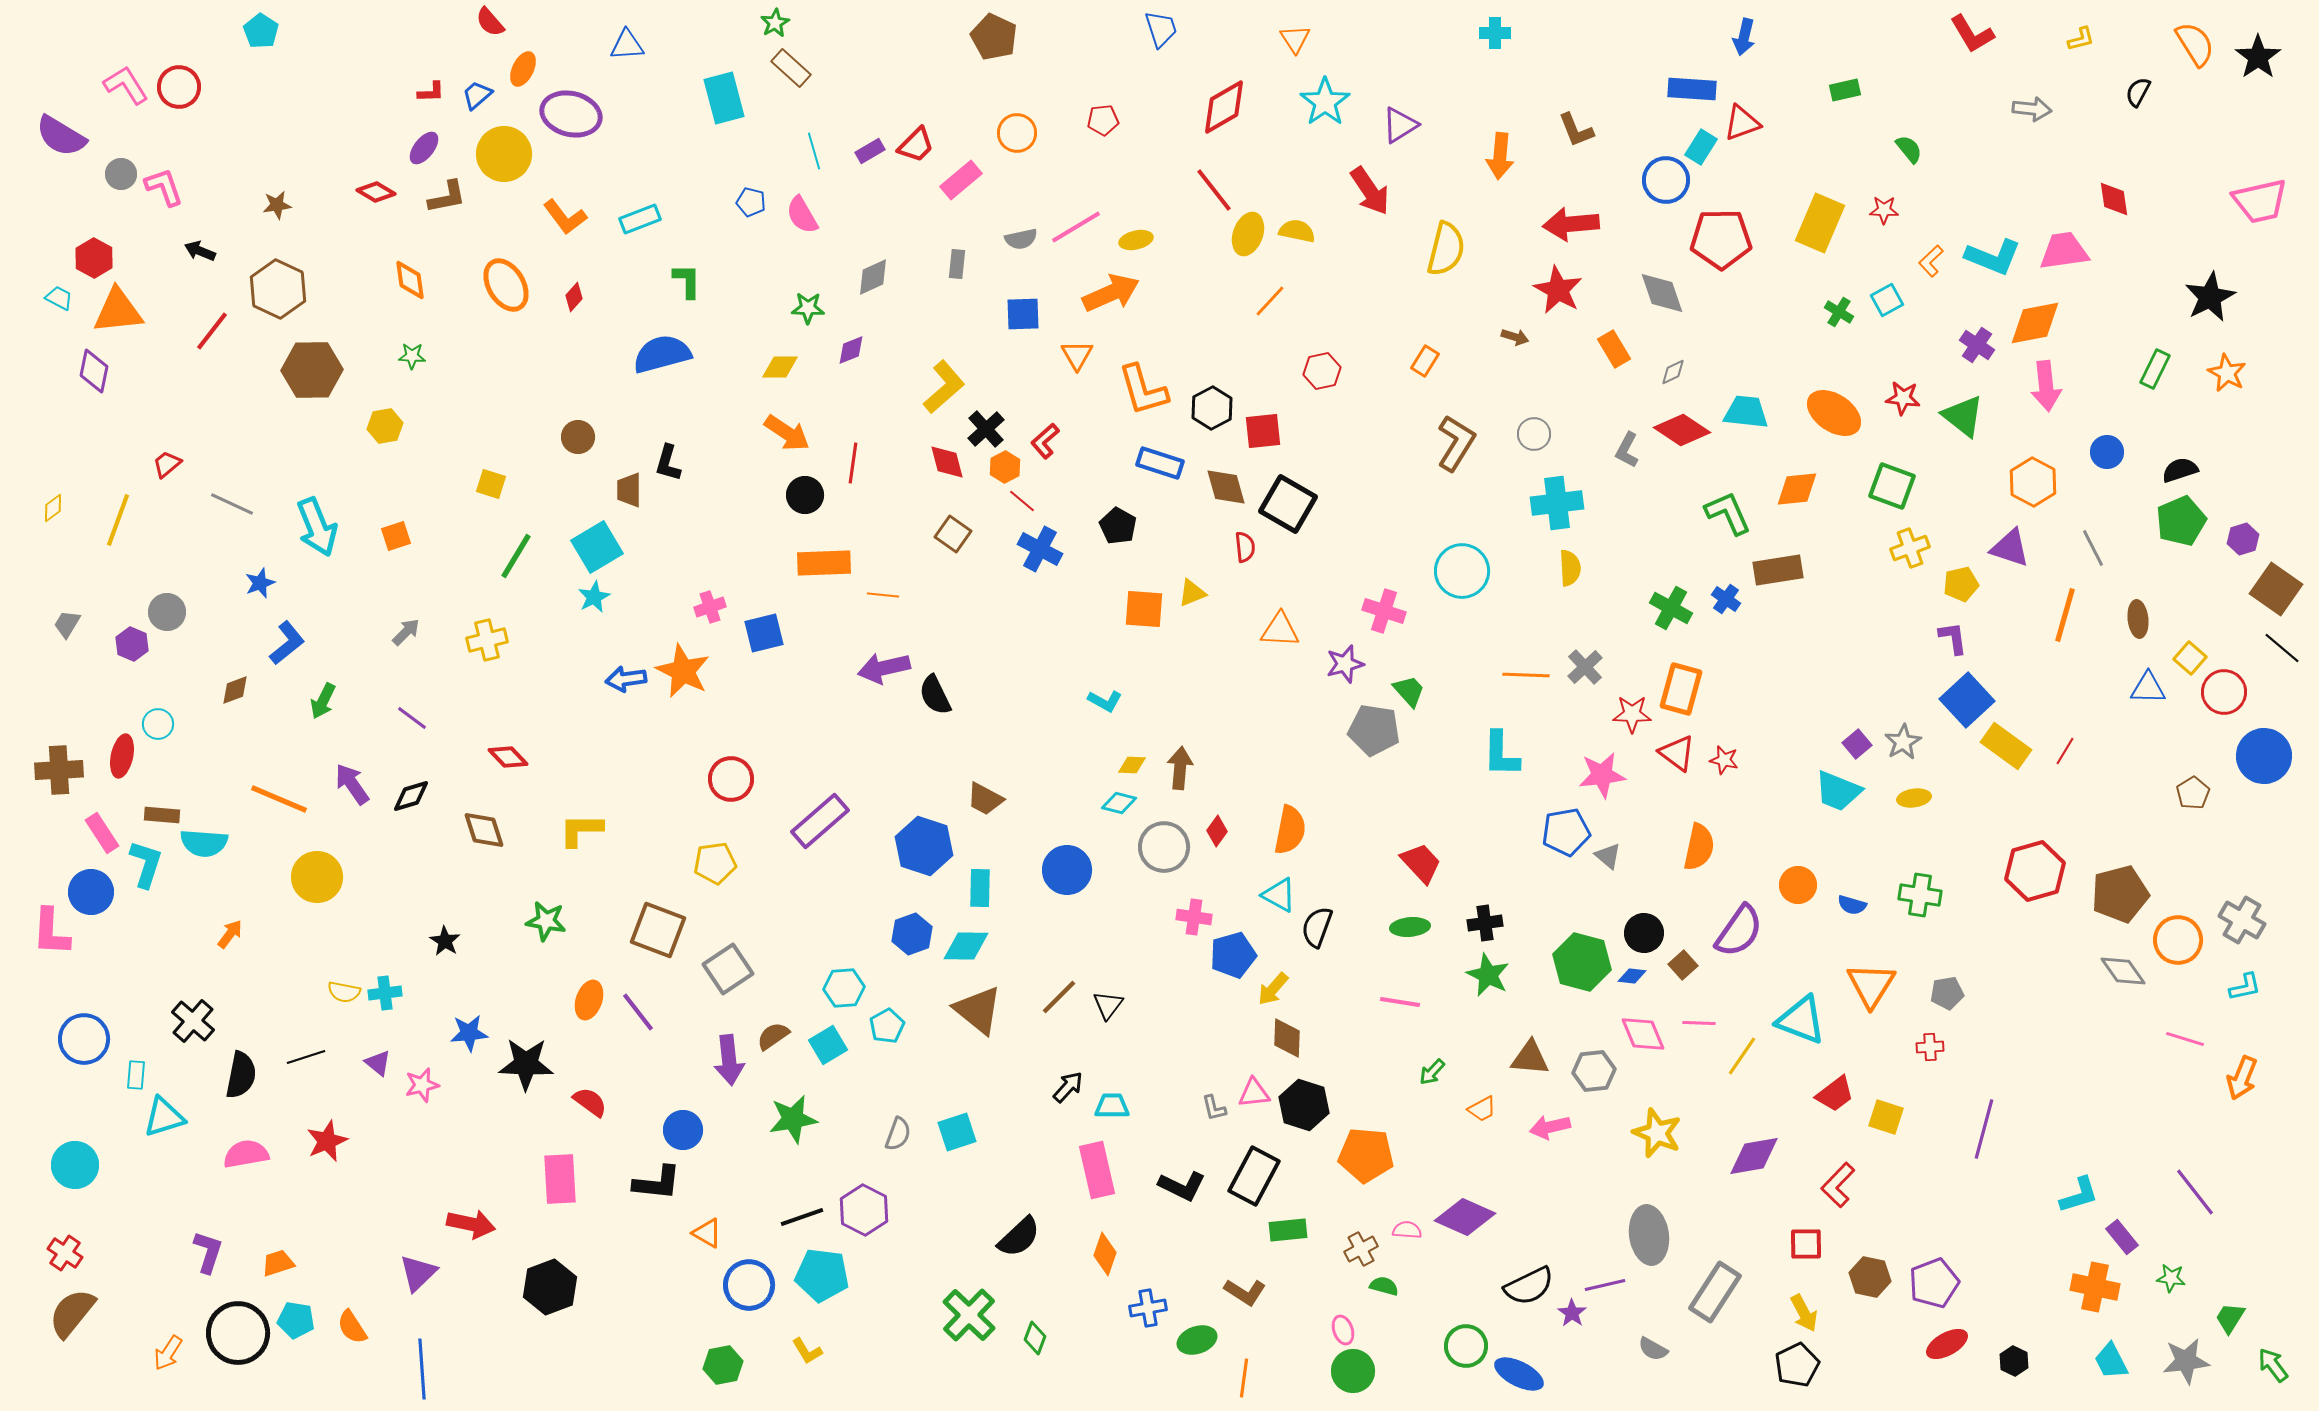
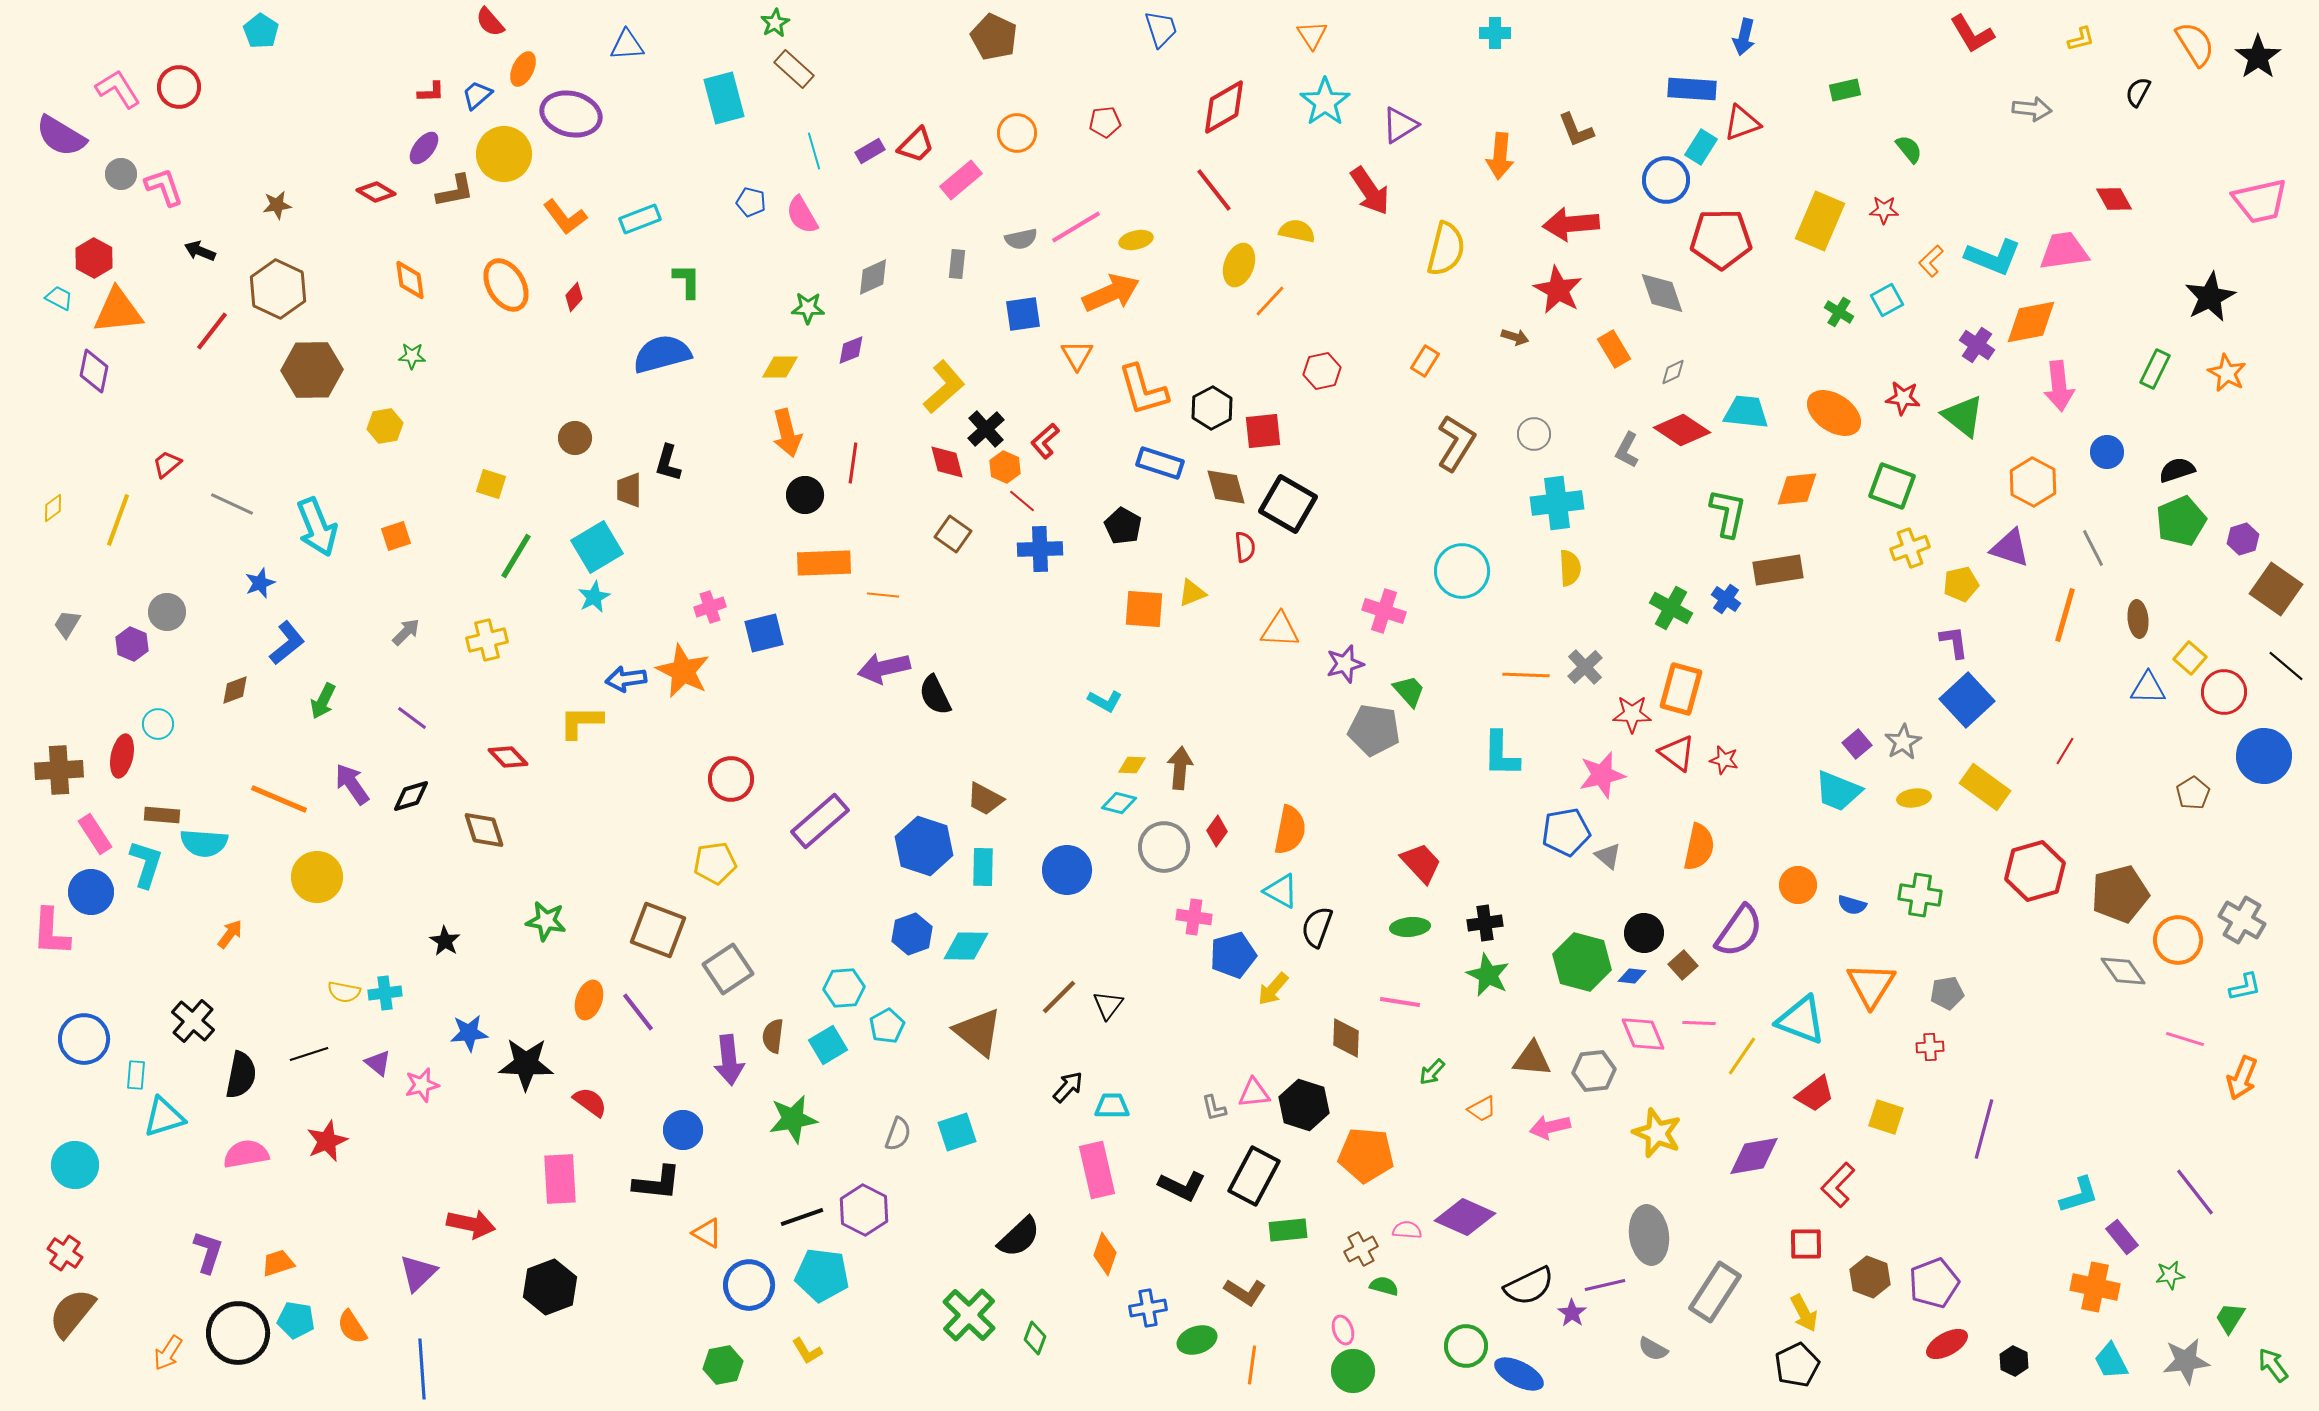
orange triangle at (1295, 39): moved 17 px right, 4 px up
brown rectangle at (791, 68): moved 3 px right, 1 px down
pink L-shape at (126, 85): moved 8 px left, 4 px down
red pentagon at (1103, 120): moved 2 px right, 2 px down
brown L-shape at (447, 197): moved 8 px right, 6 px up
red diamond at (2114, 199): rotated 21 degrees counterclockwise
yellow rectangle at (1820, 223): moved 2 px up
yellow ellipse at (1248, 234): moved 9 px left, 31 px down
blue square at (1023, 314): rotated 6 degrees counterclockwise
orange diamond at (2035, 323): moved 4 px left, 1 px up
pink arrow at (2046, 386): moved 13 px right
orange arrow at (787, 433): rotated 42 degrees clockwise
brown circle at (578, 437): moved 3 px left, 1 px down
orange hexagon at (1005, 467): rotated 8 degrees counterclockwise
black semicircle at (2180, 470): moved 3 px left
green L-shape at (1728, 513): rotated 36 degrees clockwise
black pentagon at (1118, 526): moved 5 px right
blue cross at (1040, 549): rotated 30 degrees counterclockwise
purple L-shape at (1953, 638): moved 1 px right, 4 px down
black line at (2282, 648): moved 4 px right, 18 px down
yellow rectangle at (2006, 746): moved 21 px left, 41 px down
pink star at (1602, 775): rotated 6 degrees counterclockwise
yellow L-shape at (581, 830): moved 108 px up
pink rectangle at (102, 833): moved 7 px left, 1 px down
cyan rectangle at (980, 888): moved 3 px right, 21 px up
cyan triangle at (1279, 895): moved 2 px right, 4 px up
brown triangle at (978, 1010): moved 22 px down
brown semicircle at (773, 1036): rotated 48 degrees counterclockwise
brown diamond at (1287, 1038): moved 59 px right
black line at (306, 1057): moved 3 px right, 3 px up
brown triangle at (1530, 1058): moved 2 px right, 1 px down
red trapezoid at (1835, 1094): moved 20 px left
brown hexagon at (1870, 1277): rotated 9 degrees clockwise
green star at (2171, 1278): moved 1 px left, 3 px up; rotated 16 degrees counterclockwise
orange line at (1244, 1378): moved 8 px right, 13 px up
